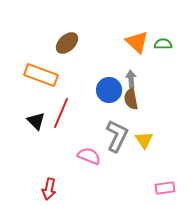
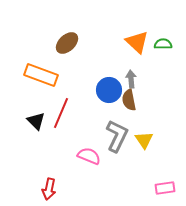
brown semicircle: moved 2 px left, 1 px down
